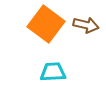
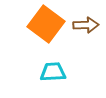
brown arrow: rotated 15 degrees counterclockwise
